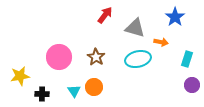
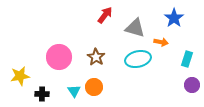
blue star: moved 1 px left, 1 px down
